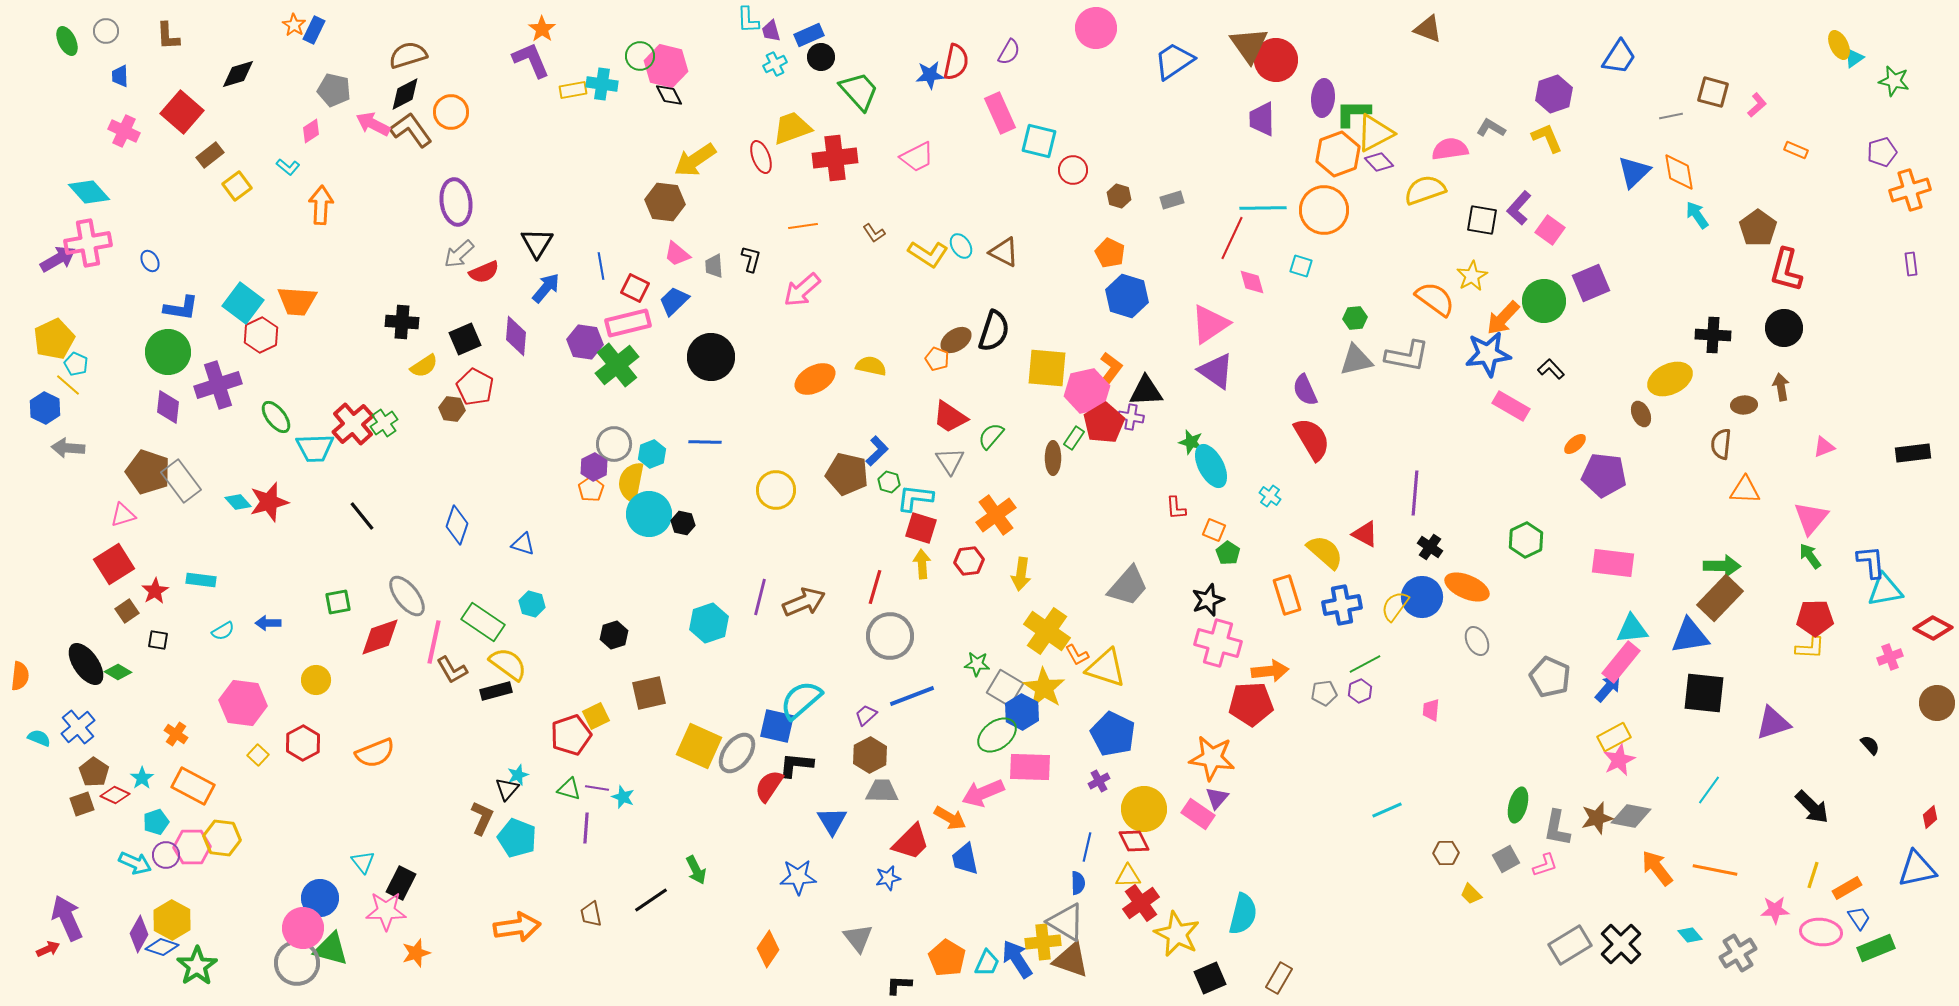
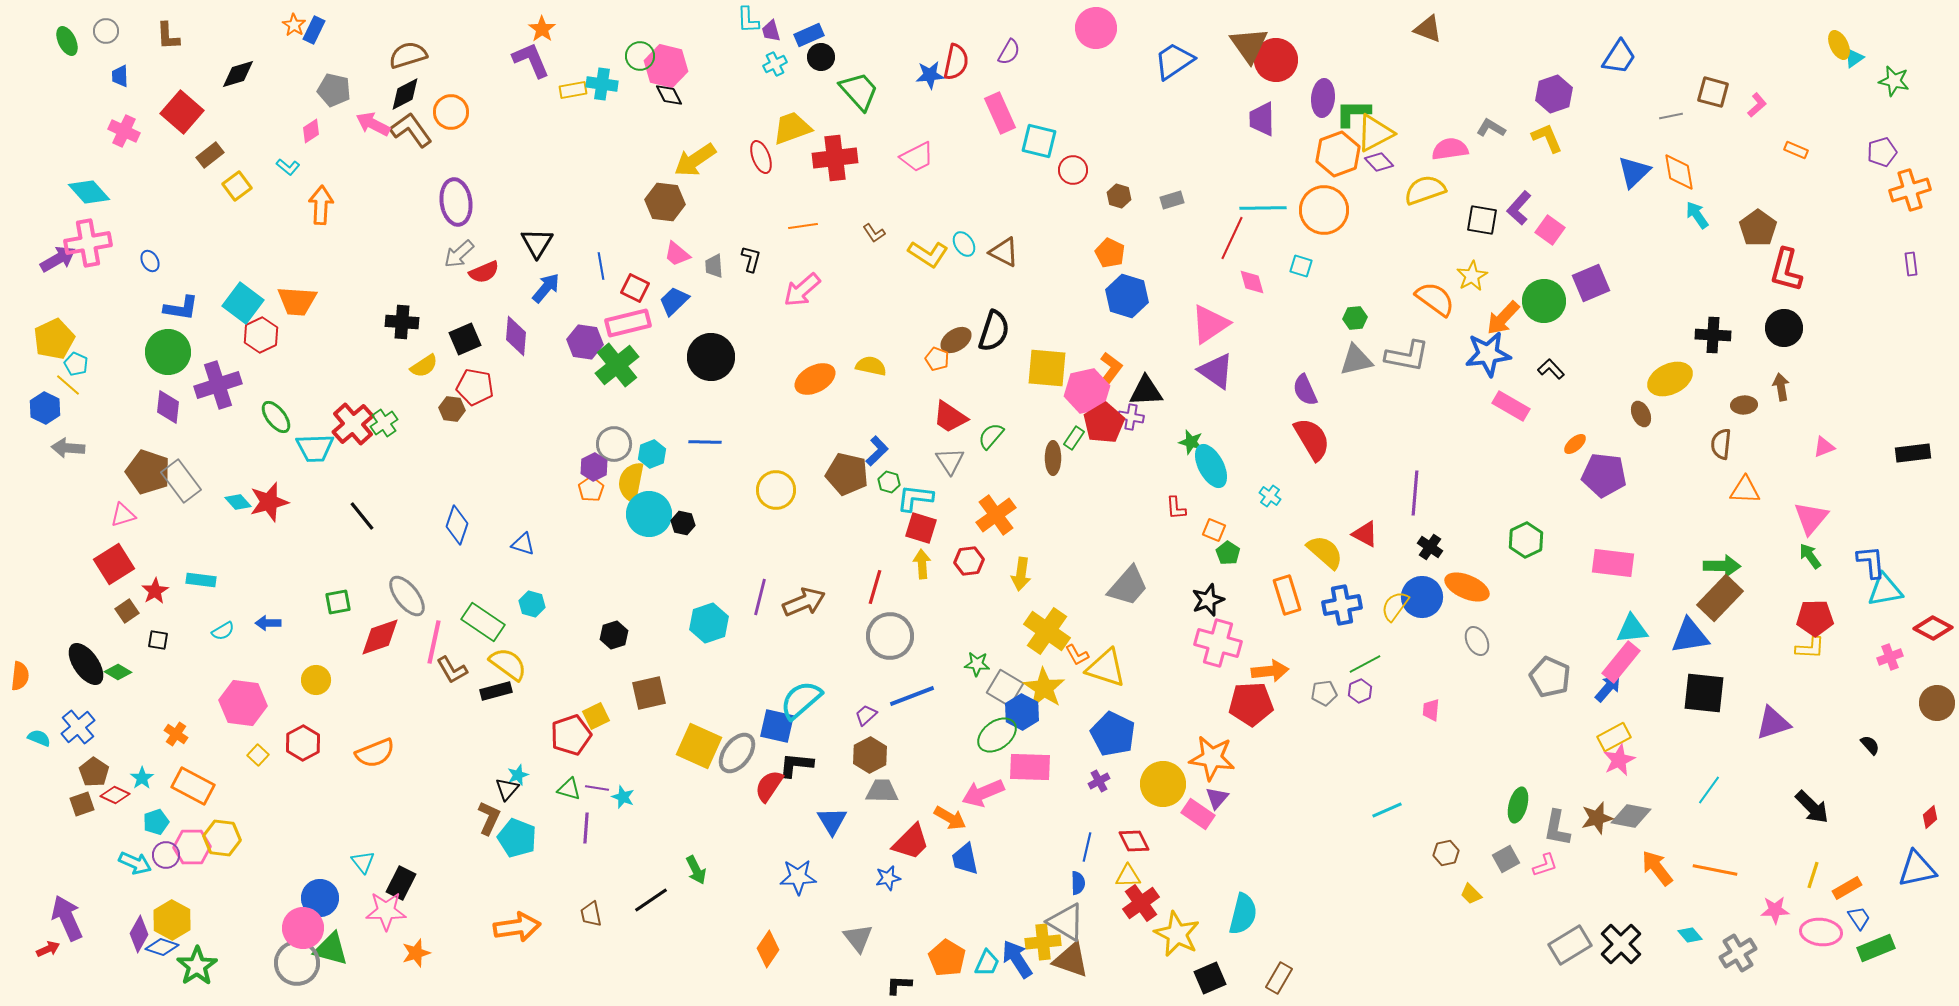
cyan ellipse at (961, 246): moved 3 px right, 2 px up
red pentagon at (475, 387): rotated 18 degrees counterclockwise
yellow circle at (1144, 809): moved 19 px right, 25 px up
brown L-shape at (482, 818): moved 7 px right
brown hexagon at (1446, 853): rotated 10 degrees counterclockwise
